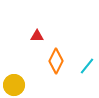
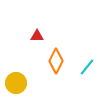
cyan line: moved 1 px down
yellow circle: moved 2 px right, 2 px up
